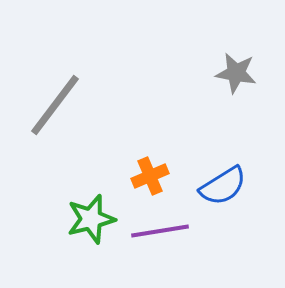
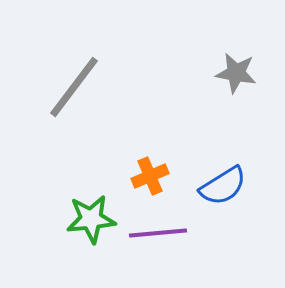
gray line: moved 19 px right, 18 px up
green star: rotated 9 degrees clockwise
purple line: moved 2 px left, 2 px down; rotated 4 degrees clockwise
